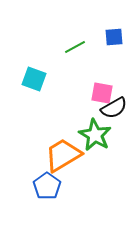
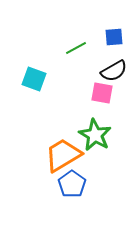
green line: moved 1 px right, 1 px down
black semicircle: moved 37 px up
blue pentagon: moved 25 px right, 2 px up
